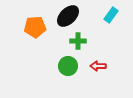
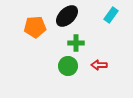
black ellipse: moved 1 px left
green cross: moved 2 px left, 2 px down
red arrow: moved 1 px right, 1 px up
